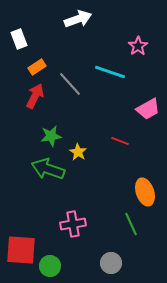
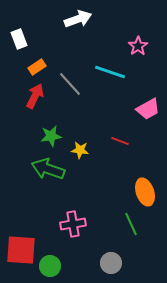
yellow star: moved 2 px right, 2 px up; rotated 24 degrees counterclockwise
